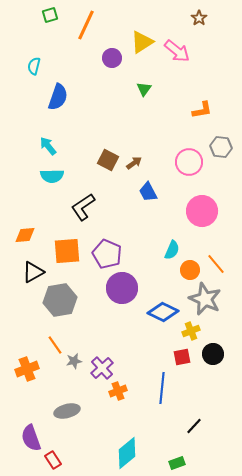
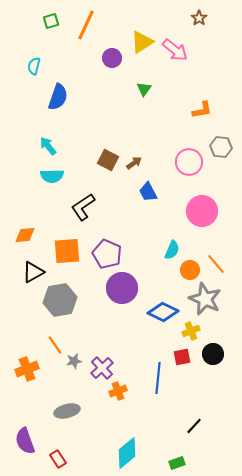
green square at (50, 15): moved 1 px right, 6 px down
pink arrow at (177, 51): moved 2 px left, 1 px up
blue line at (162, 388): moved 4 px left, 10 px up
purple semicircle at (31, 438): moved 6 px left, 3 px down
red rectangle at (53, 460): moved 5 px right, 1 px up
